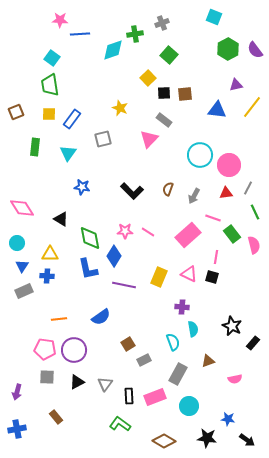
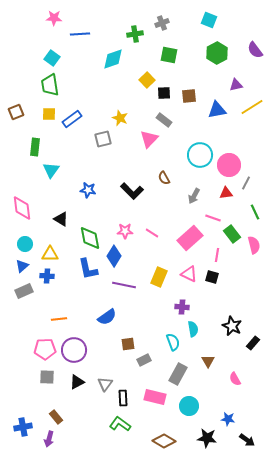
cyan square at (214, 17): moved 5 px left, 3 px down
pink star at (60, 20): moved 6 px left, 2 px up
green hexagon at (228, 49): moved 11 px left, 4 px down
cyan diamond at (113, 50): moved 9 px down
green square at (169, 55): rotated 30 degrees counterclockwise
yellow square at (148, 78): moved 1 px left, 2 px down
brown square at (185, 94): moved 4 px right, 2 px down
yellow line at (252, 107): rotated 20 degrees clockwise
yellow star at (120, 108): moved 10 px down
blue triangle at (217, 110): rotated 18 degrees counterclockwise
blue rectangle at (72, 119): rotated 18 degrees clockwise
cyan triangle at (68, 153): moved 17 px left, 17 px down
blue star at (82, 187): moved 6 px right, 3 px down
gray line at (248, 188): moved 2 px left, 5 px up
brown semicircle at (168, 189): moved 4 px left, 11 px up; rotated 48 degrees counterclockwise
pink diamond at (22, 208): rotated 25 degrees clockwise
pink line at (148, 232): moved 4 px right, 1 px down
pink rectangle at (188, 235): moved 2 px right, 3 px down
cyan circle at (17, 243): moved 8 px right, 1 px down
pink line at (216, 257): moved 1 px right, 2 px up
blue triangle at (22, 266): rotated 16 degrees clockwise
blue semicircle at (101, 317): moved 6 px right
brown square at (128, 344): rotated 24 degrees clockwise
pink pentagon at (45, 349): rotated 10 degrees counterclockwise
brown triangle at (208, 361): rotated 40 degrees counterclockwise
pink semicircle at (235, 379): rotated 72 degrees clockwise
purple arrow at (17, 392): moved 32 px right, 47 px down
black rectangle at (129, 396): moved 6 px left, 2 px down
pink rectangle at (155, 397): rotated 35 degrees clockwise
blue cross at (17, 429): moved 6 px right, 2 px up
